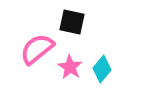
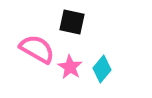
pink semicircle: rotated 69 degrees clockwise
